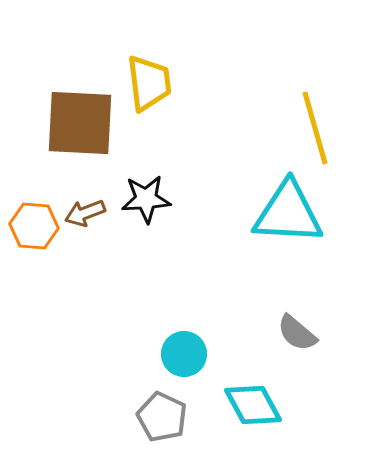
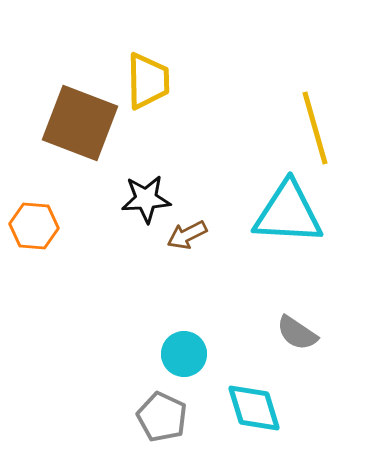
yellow trapezoid: moved 1 px left, 2 px up; rotated 6 degrees clockwise
brown square: rotated 18 degrees clockwise
brown arrow: moved 102 px right, 22 px down; rotated 6 degrees counterclockwise
gray semicircle: rotated 6 degrees counterclockwise
cyan diamond: moved 1 px right, 3 px down; rotated 12 degrees clockwise
